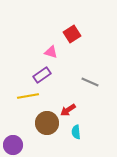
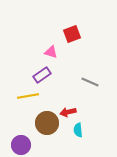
red square: rotated 12 degrees clockwise
red arrow: moved 2 px down; rotated 21 degrees clockwise
cyan semicircle: moved 2 px right, 2 px up
purple circle: moved 8 px right
